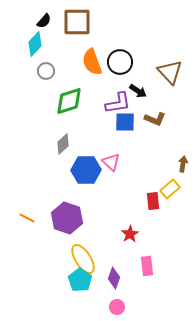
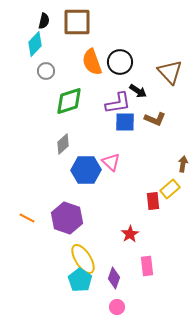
black semicircle: rotated 28 degrees counterclockwise
